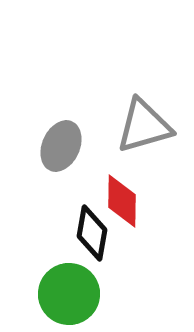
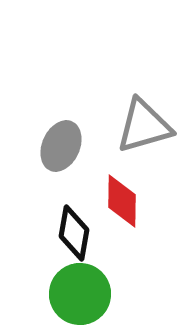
black diamond: moved 18 px left
green circle: moved 11 px right
